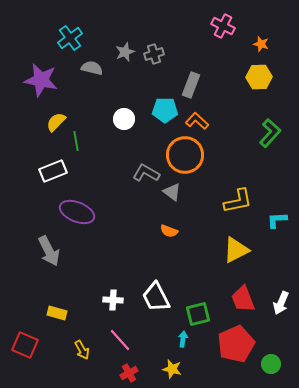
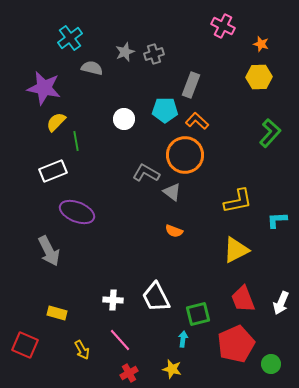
purple star: moved 3 px right, 8 px down
orange semicircle: moved 5 px right
